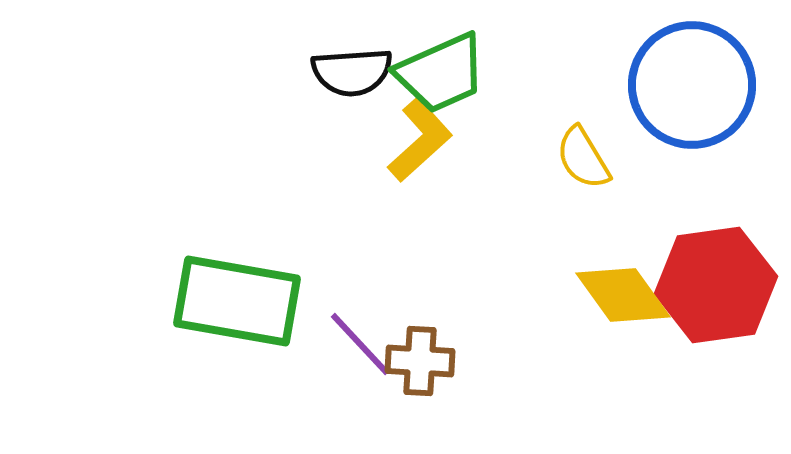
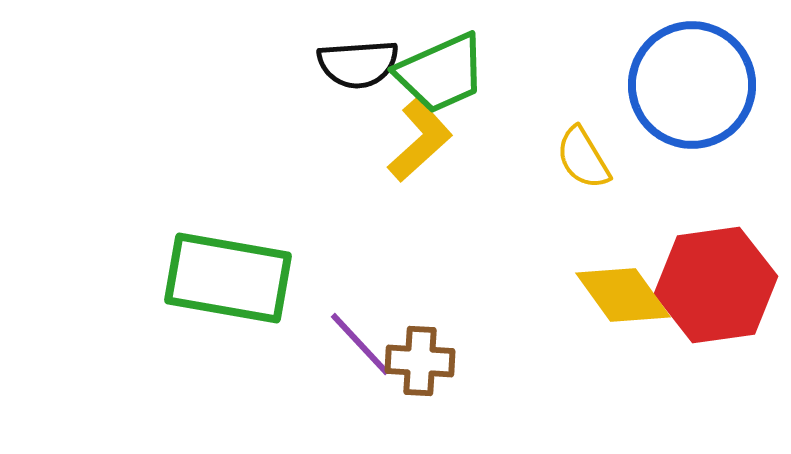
black semicircle: moved 6 px right, 8 px up
green rectangle: moved 9 px left, 23 px up
